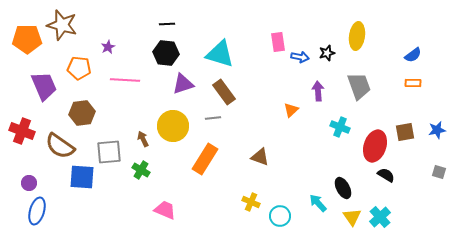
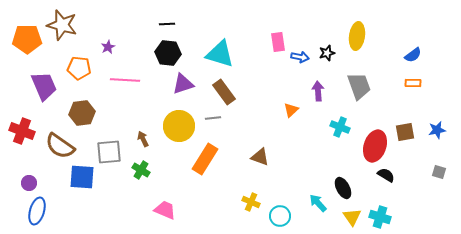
black hexagon at (166, 53): moved 2 px right
yellow circle at (173, 126): moved 6 px right
cyan cross at (380, 217): rotated 30 degrees counterclockwise
